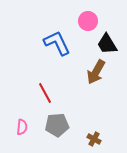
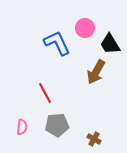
pink circle: moved 3 px left, 7 px down
black trapezoid: moved 3 px right
